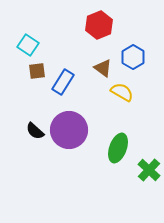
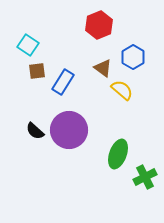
yellow semicircle: moved 2 px up; rotated 10 degrees clockwise
green ellipse: moved 6 px down
green cross: moved 4 px left, 7 px down; rotated 20 degrees clockwise
